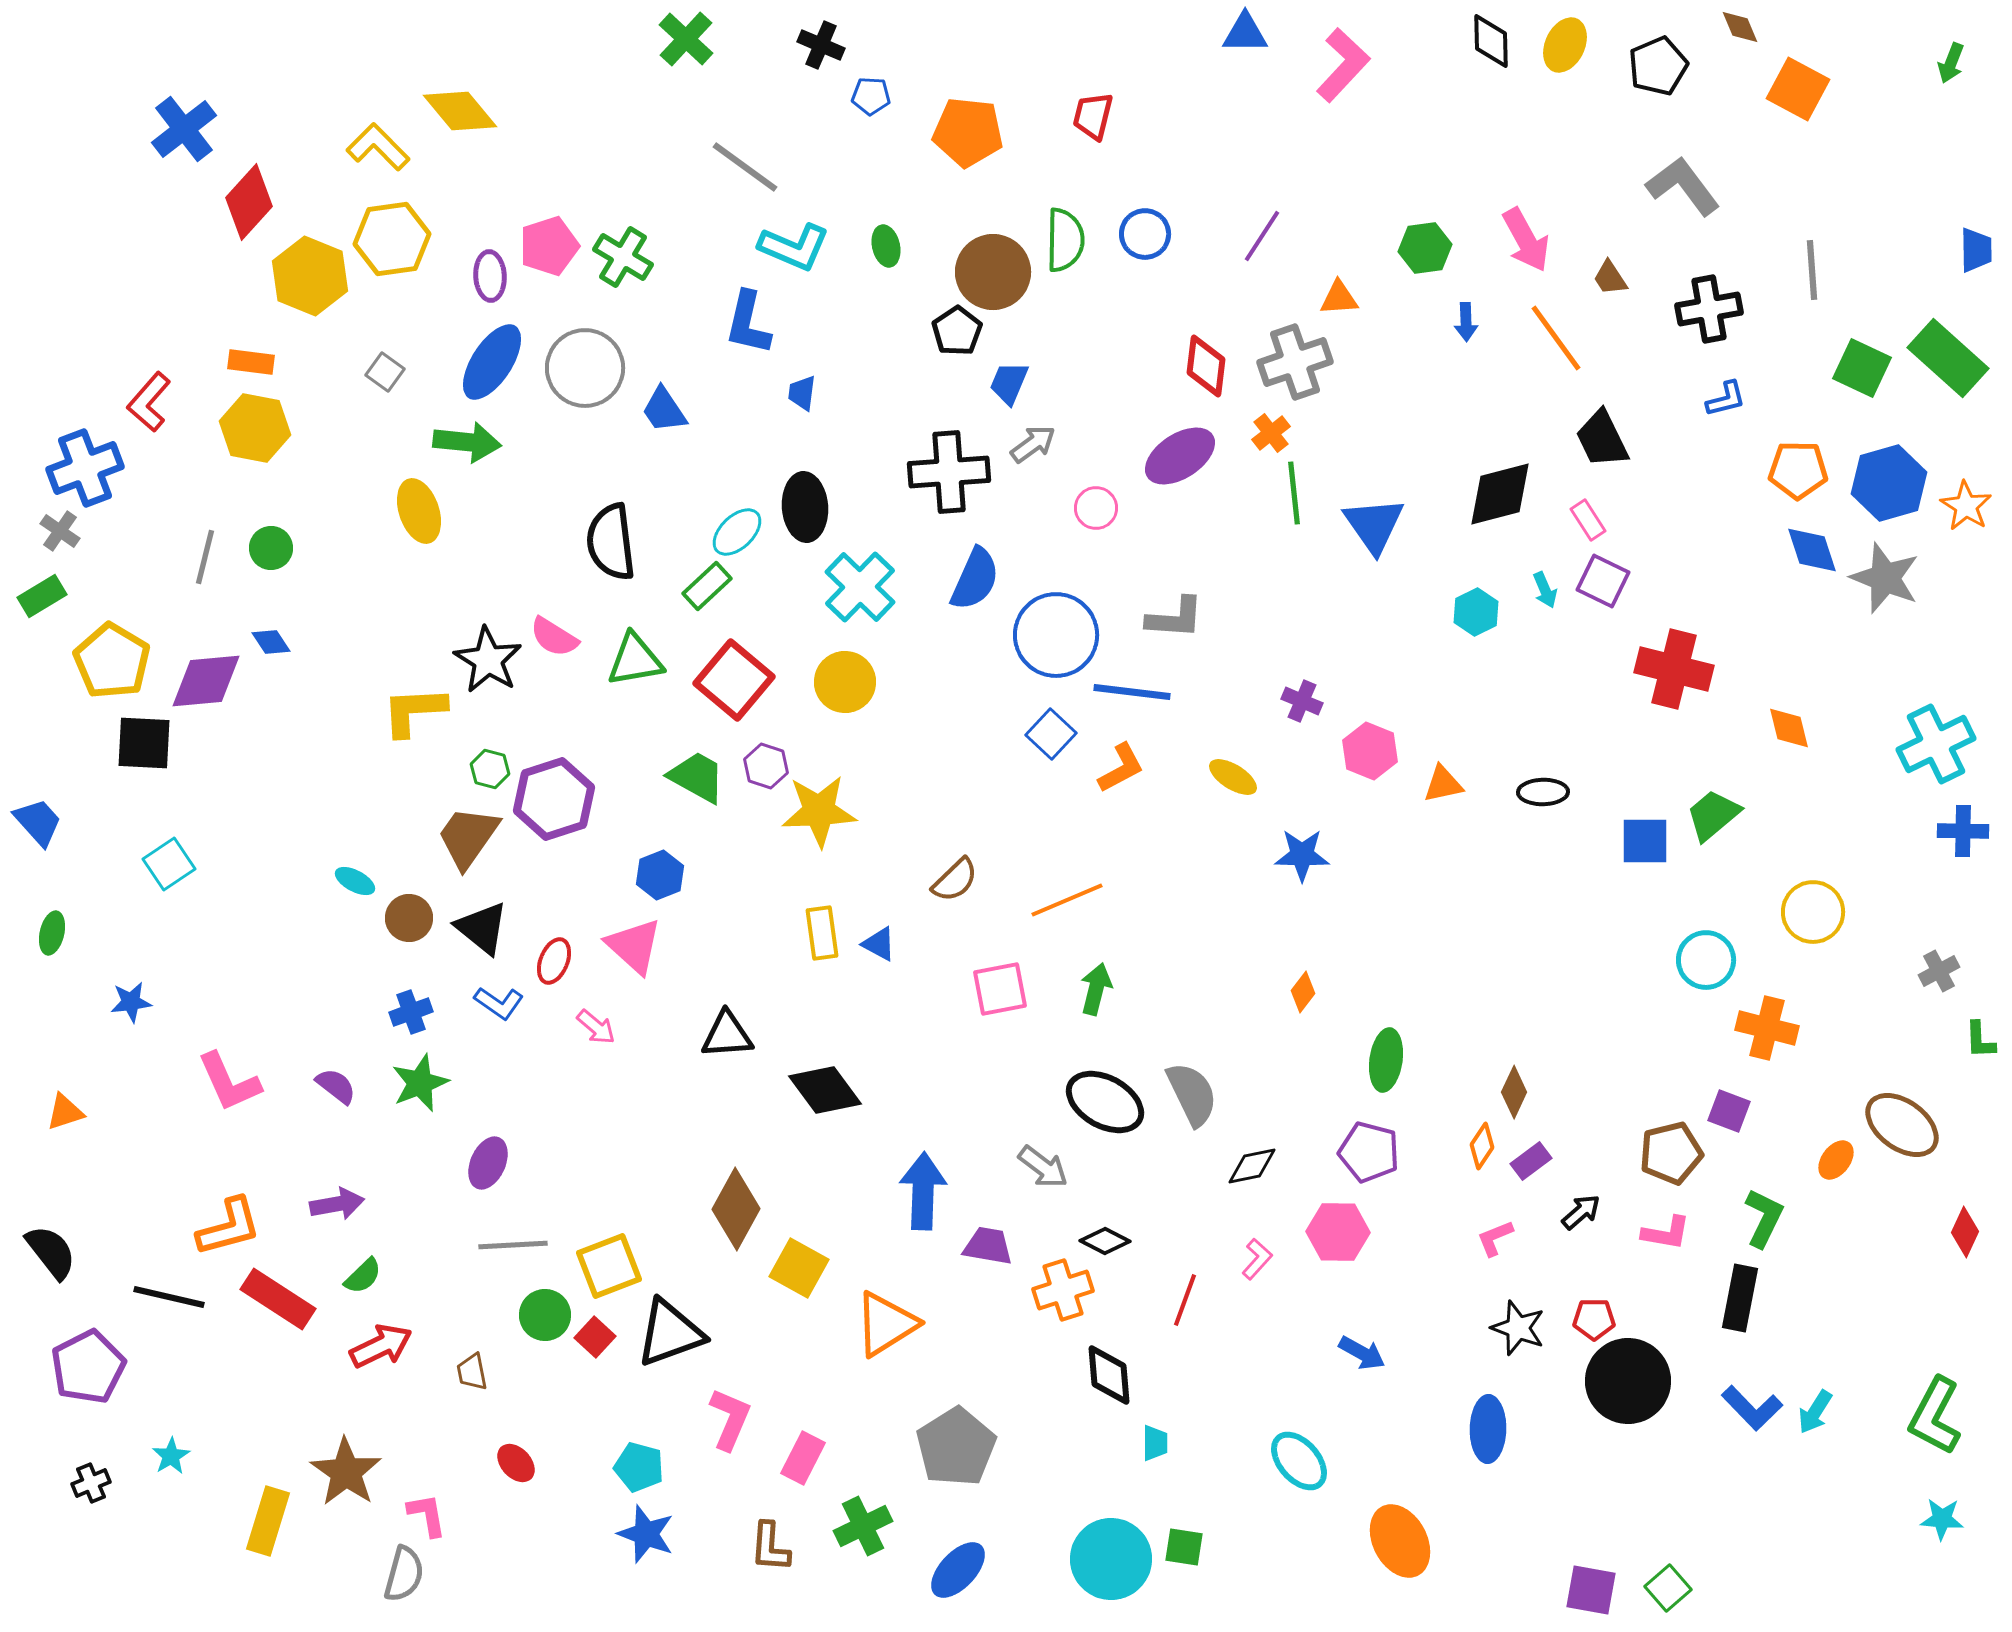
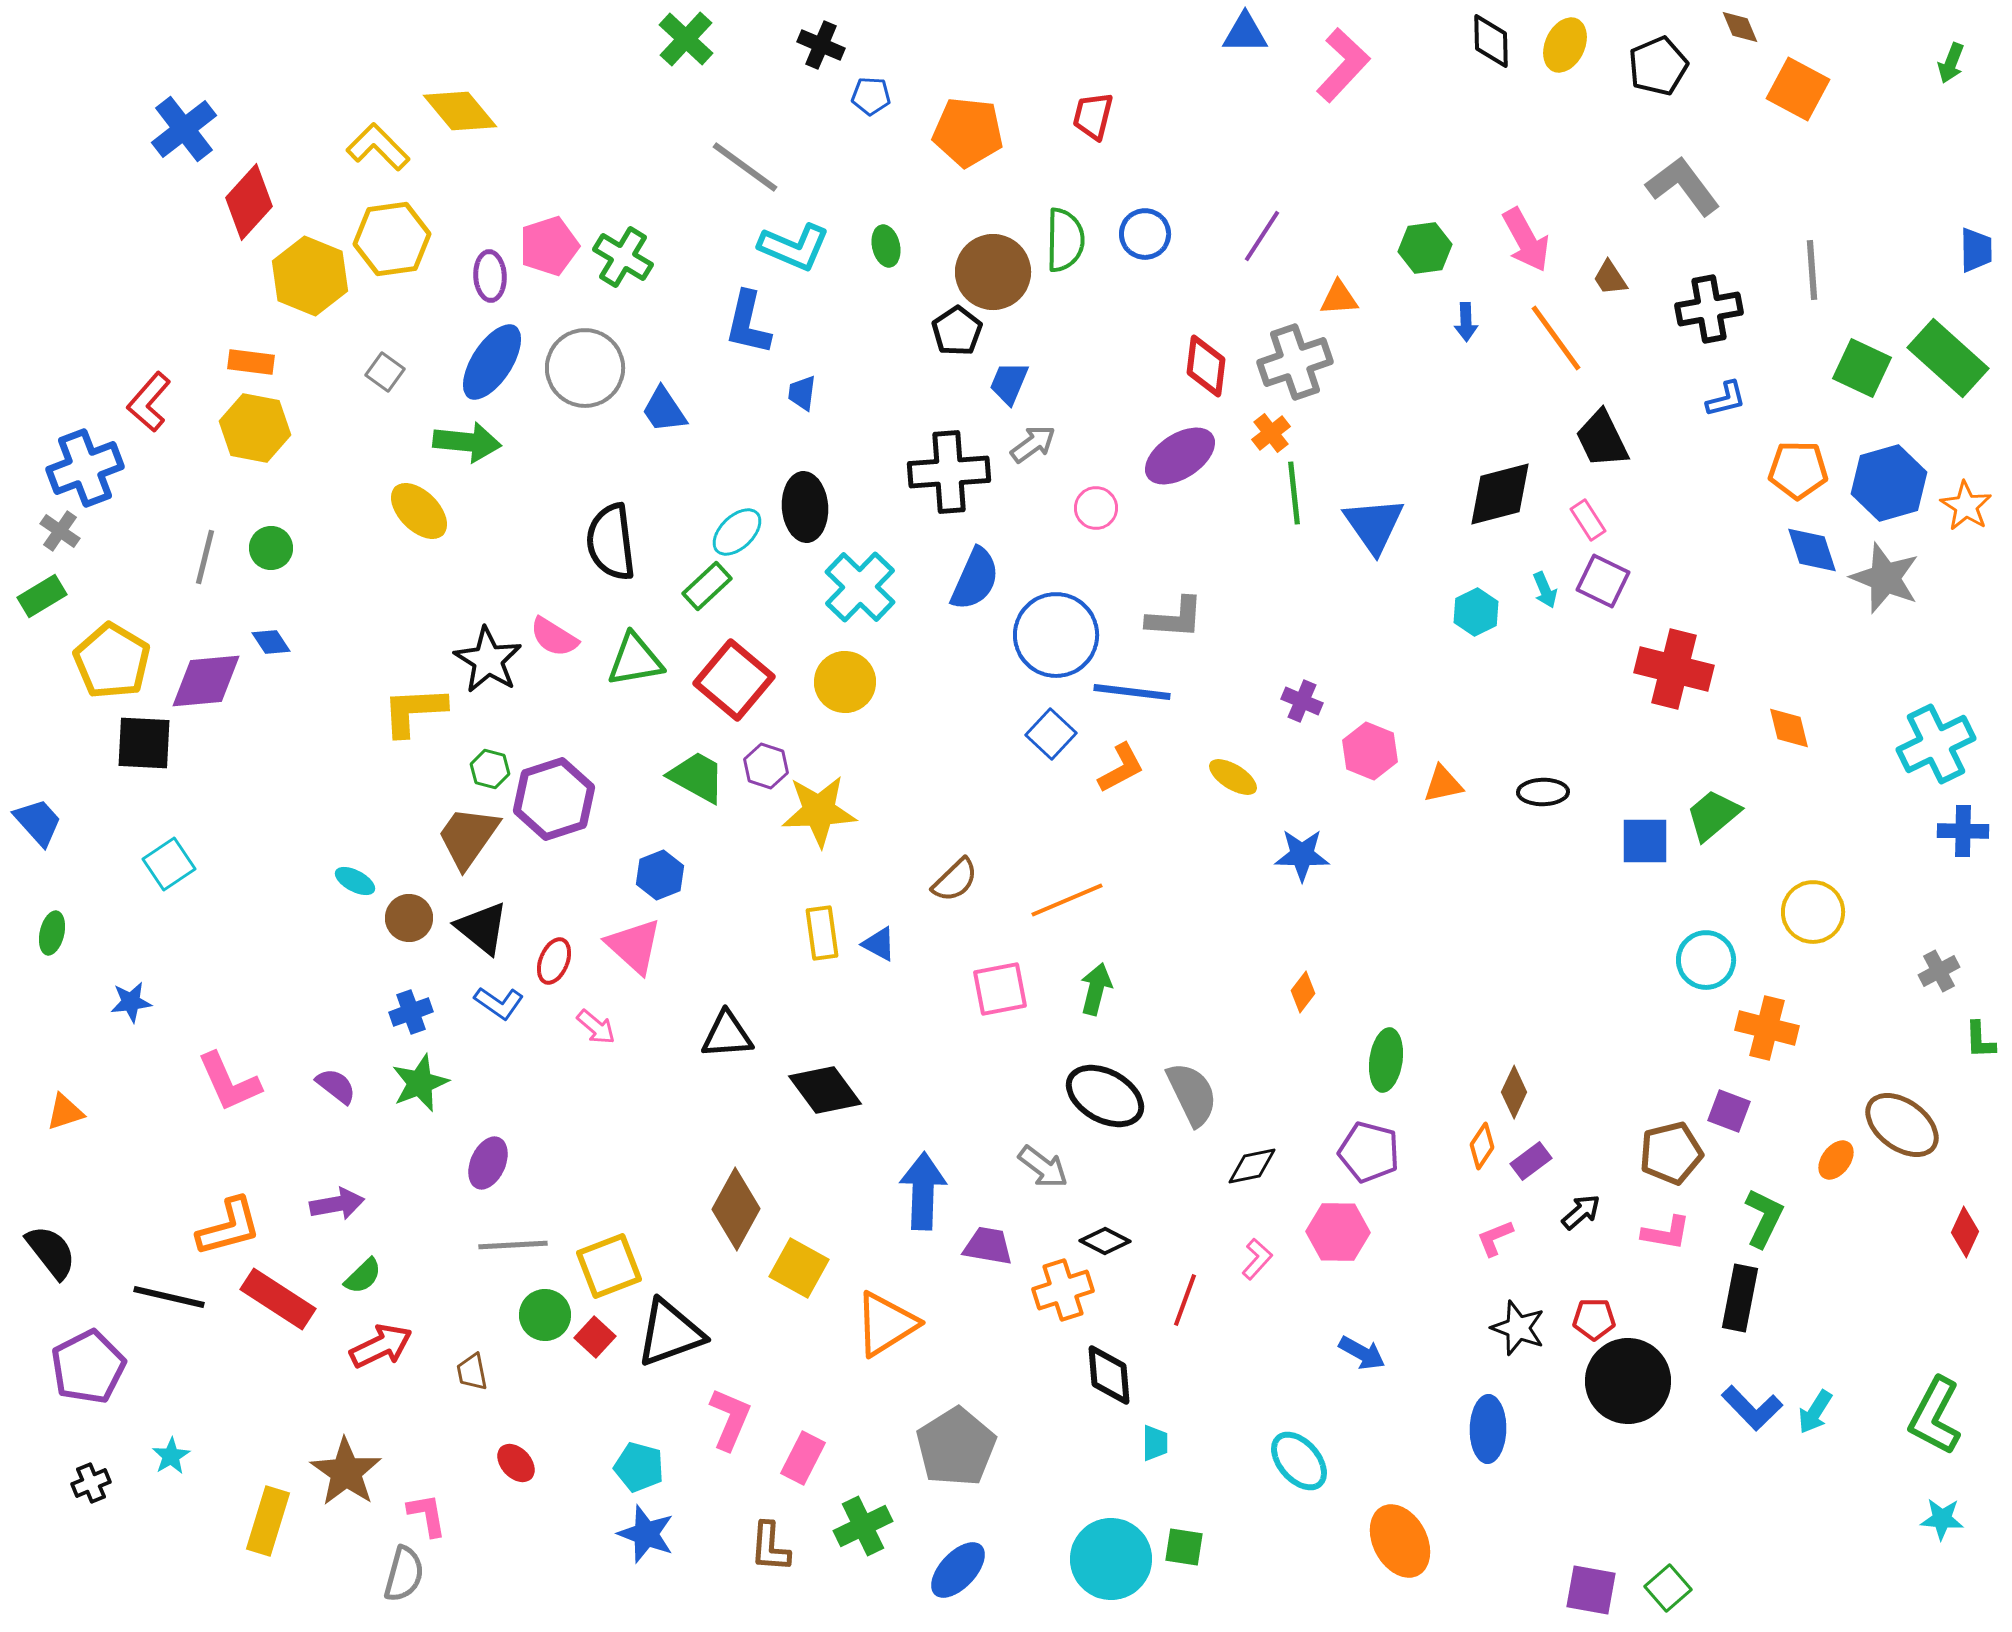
yellow ellipse at (419, 511): rotated 26 degrees counterclockwise
black ellipse at (1105, 1102): moved 6 px up
